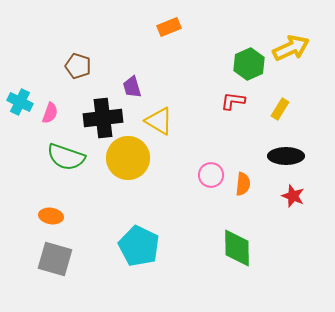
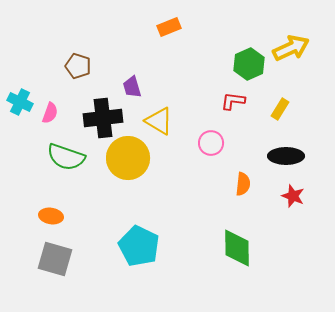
pink circle: moved 32 px up
